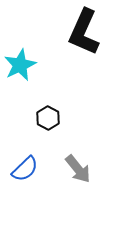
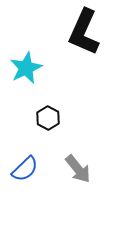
cyan star: moved 6 px right, 3 px down
